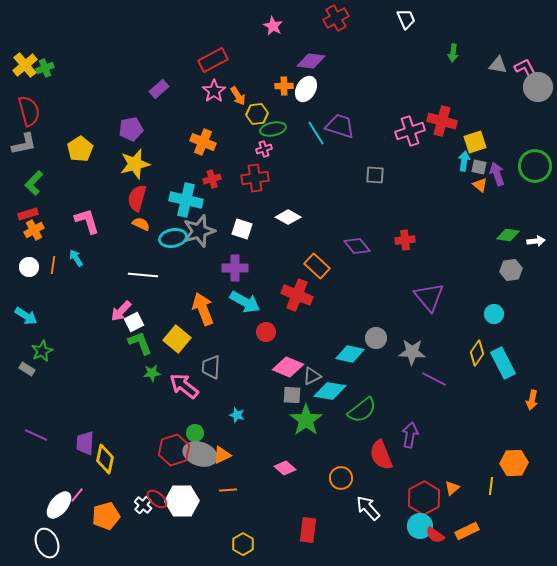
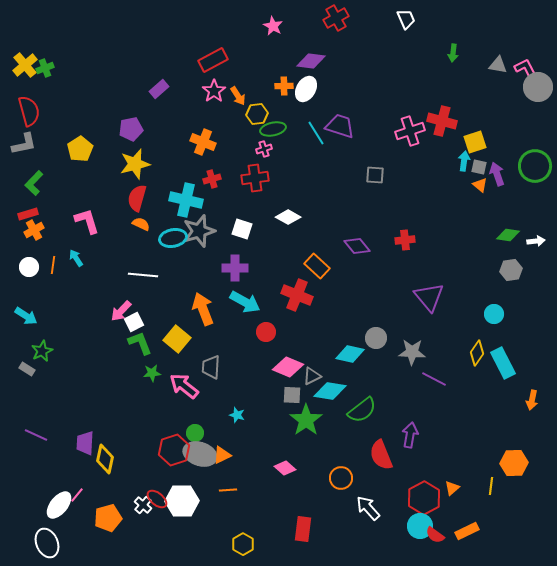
orange pentagon at (106, 516): moved 2 px right, 2 px down
red rectangle at (308, 530): moved 5 px left, 1 px up
